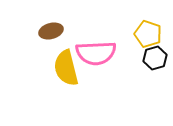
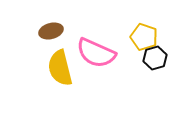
yellow pentagon: moved 4 px left, 3 px down
pink semicircle: rotated 27 degrees clockwise
yellow semicircle: moved 6 px left
